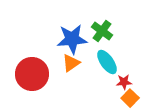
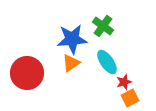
green cross: moved 1 px right, 5 px up
red circle: moved 5 px left, 1 px up
red star: rotated 14 degrees counterclockwise
orange square: rotated 18 degrees clockwise
